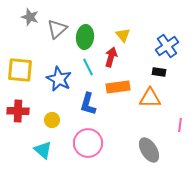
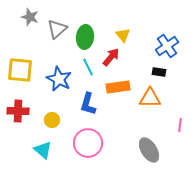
red arrow: rotated 24 degrees clockwise
